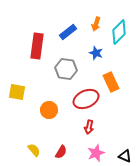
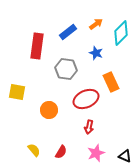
orange arrow: rotated 144 degrees counterclockwise
cyan diamond: moved 2 px right, 1 px down
